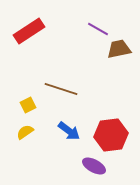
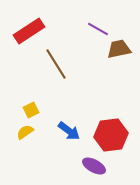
brown line: moved 5 px left, 25 px up; rotated 40 degrees clockwise
yellow square: moved 3 px right, 5 px down
